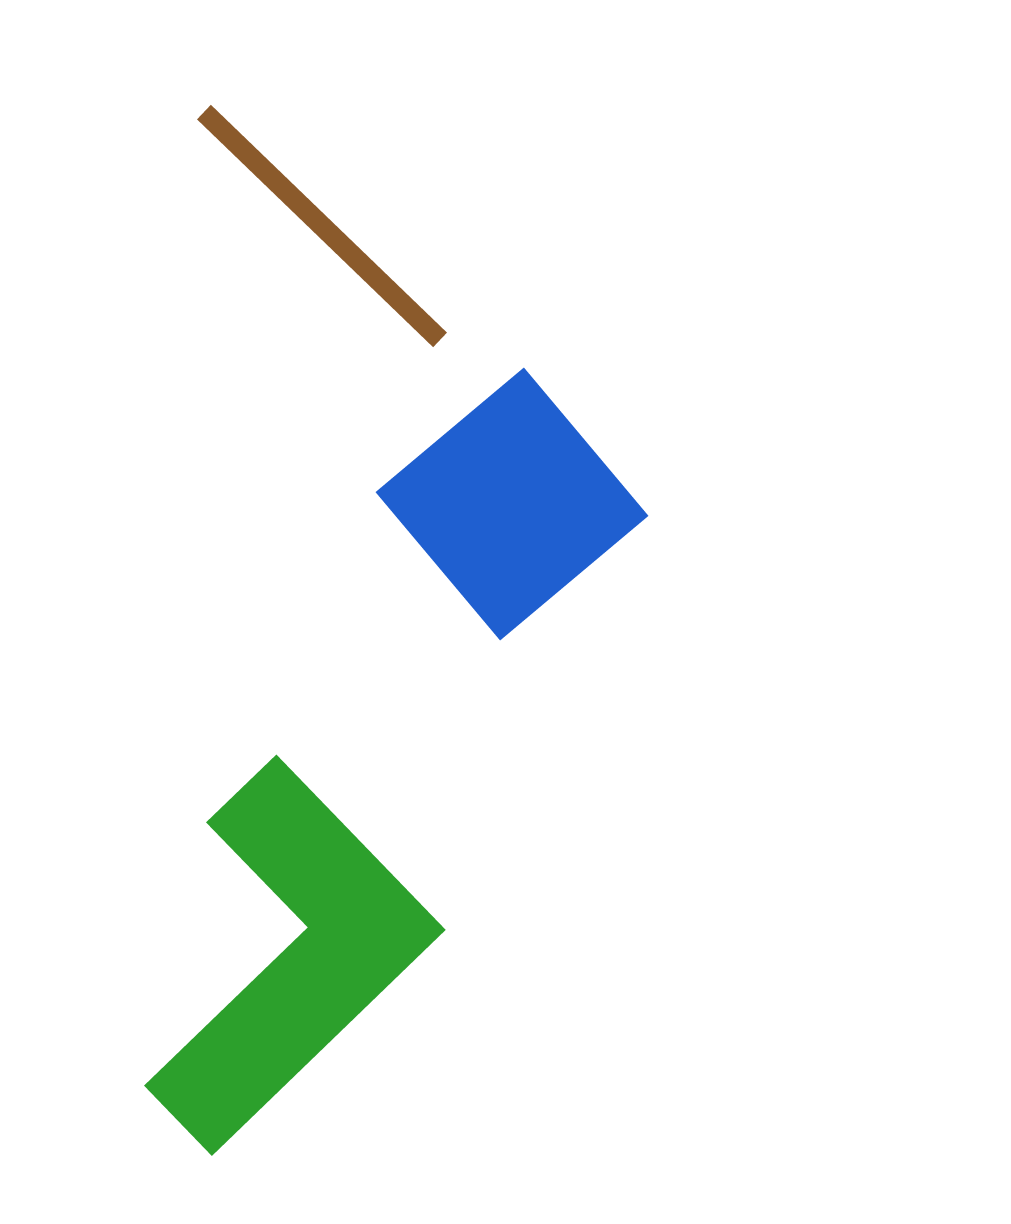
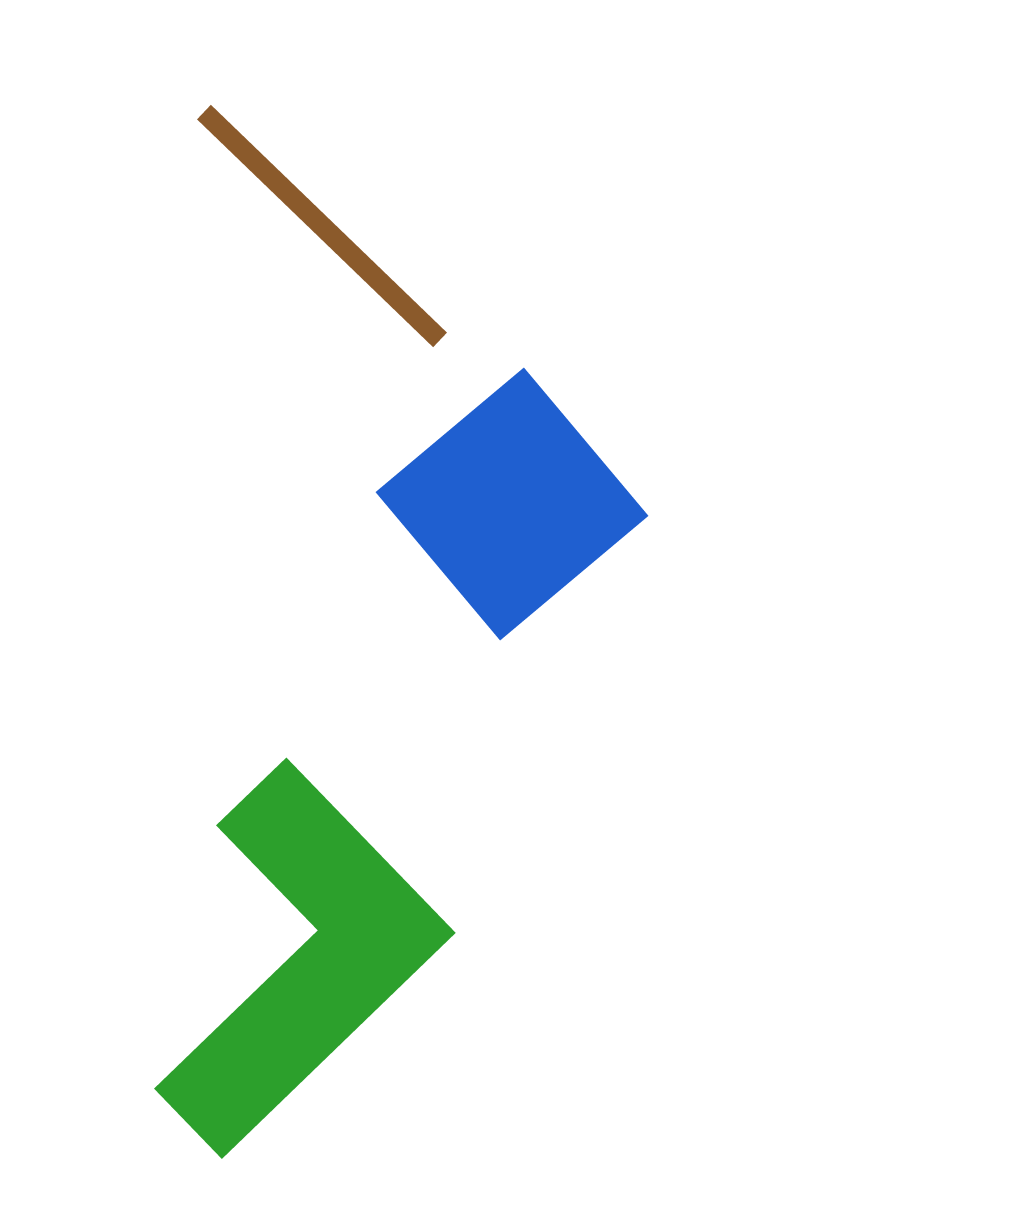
green L-shape: moved 10 px right, 3 px down
